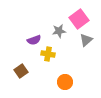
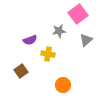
pink square: moved 1 px left, 5 px up
purple semicircle: moved 4 px left
orange circle: moved 2 px left, 3 px down
